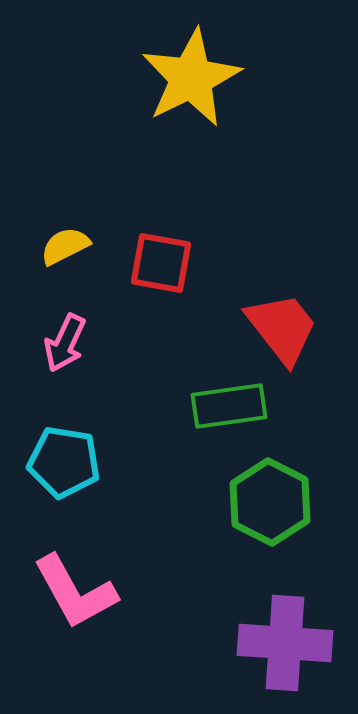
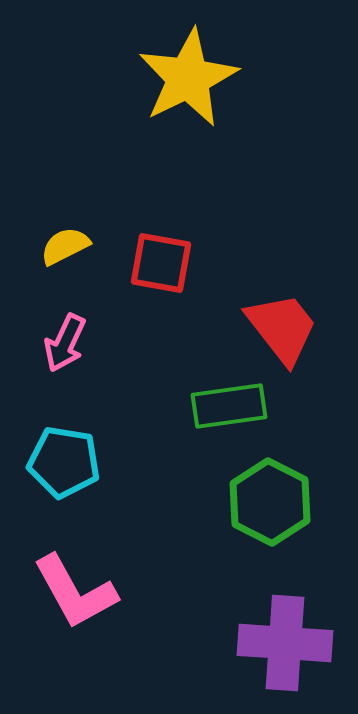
yellow star: moved 3 px left
